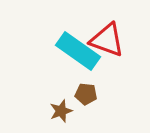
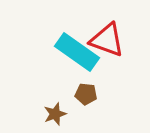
cyan rectangle: moved 1 px left, 1 px down
brown star: moved 6 px left, 3 px down
